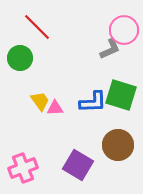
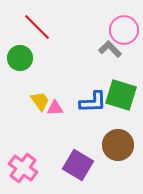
gray L-shape: rotated 110 degrees counterclockwise
pink cross: rotated 32 degrees counterclockwise
